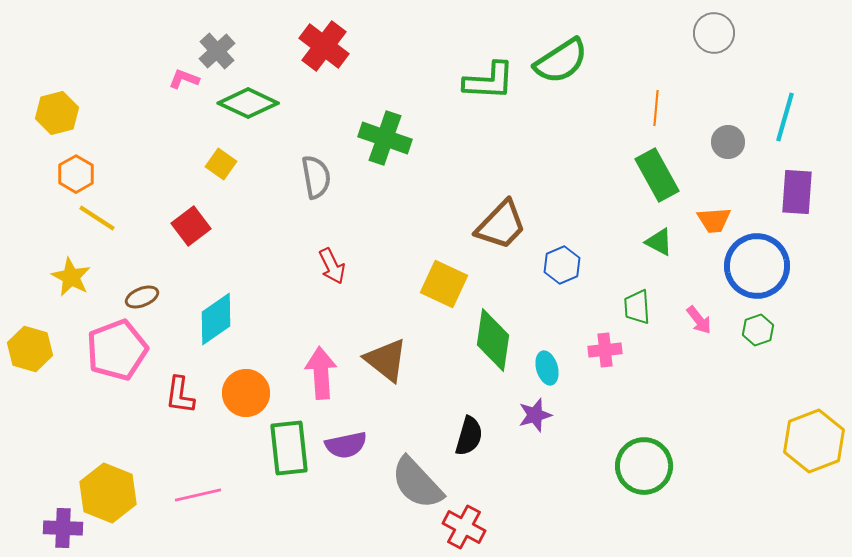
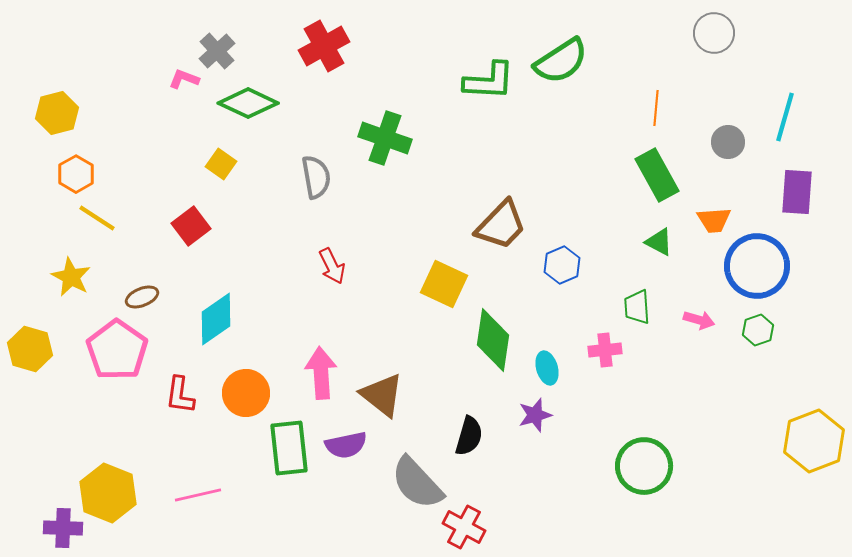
red cross at (324, 46): rotated 24 degrees clockwise
pink arrow at (699, 320): rotated 36 degrees counterclockwise
pink pentagon at (117, 350): rotated 16 degrees counterclockwise
brown triangle at (386, 360): moved 4 px left, 35 px down
